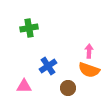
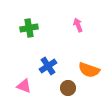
pink arrow: moved 11 px left, 26 px up; rotated 24 degrees counterclockwise
pink triangle: rotated 21 degrees clockwise
